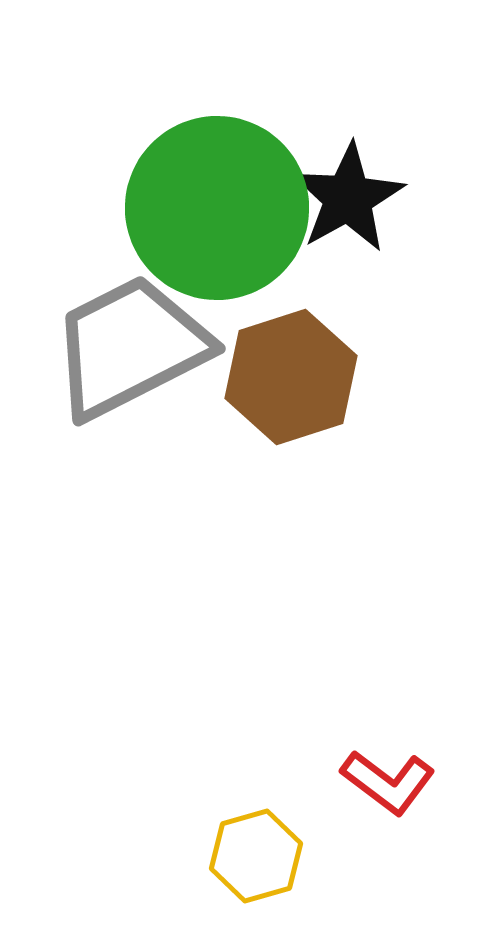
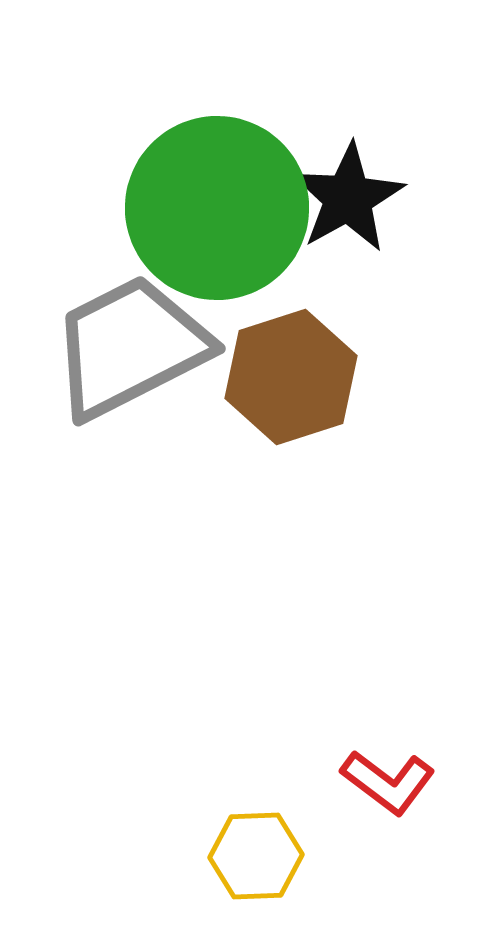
yellow hexagon: rotated 14 degrees clockwise
